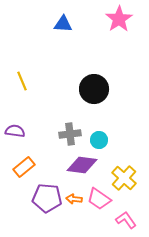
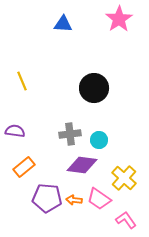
black circle: moved 1 px up
orange arrow: moved 1 px down
